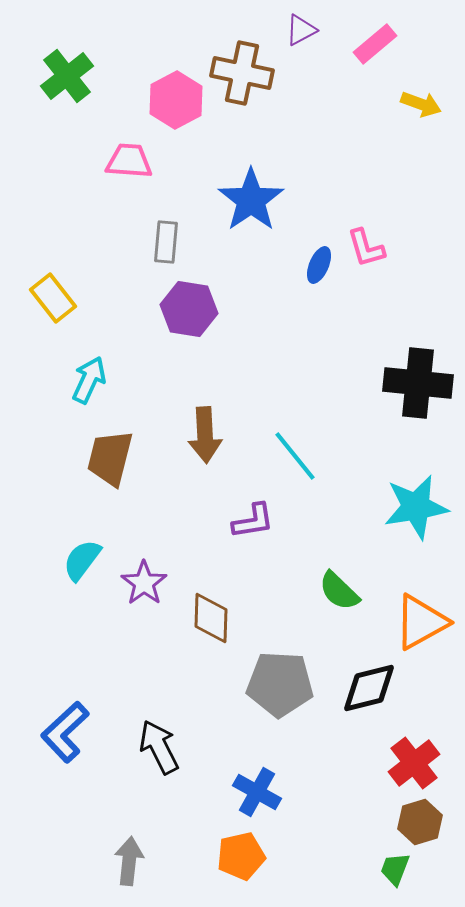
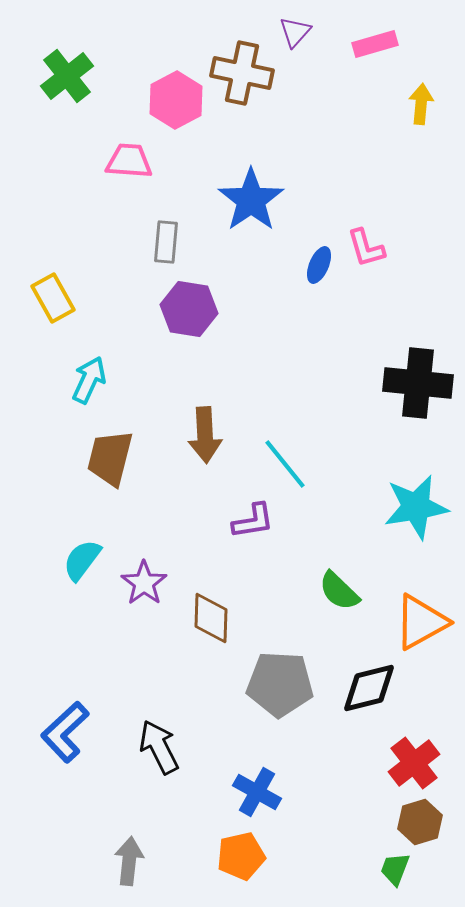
purple triangle: moved 6 px left, 2 px down; rotated 20 degrees counterclockwise
pink rectangle: rotated 24 degrees clockwise
yellow arrow: rotated 105 degrees counterclockwise
yellow rectangle: rotated 9 degrees clockwise
cyan line: moved 10 px left, 8 px down
